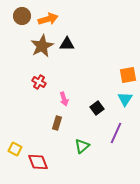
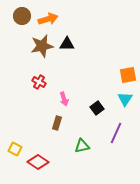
brown star: rotated 15 degrees clockwise
green triangle: rotated 28 degrees clockwise
red diamond: rotated 35 degrees counterclockwise
